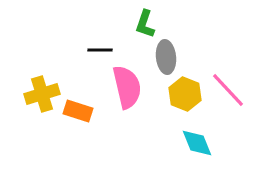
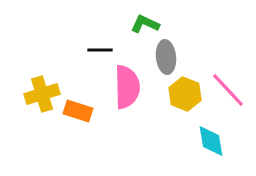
green L-shape: rotated 96 degrees clockwise
pink semicircle: rotated 12 degrees clockwise
cyan diamond: moved 14 px right, 2 px up; rotated 12 degrees clockwise
